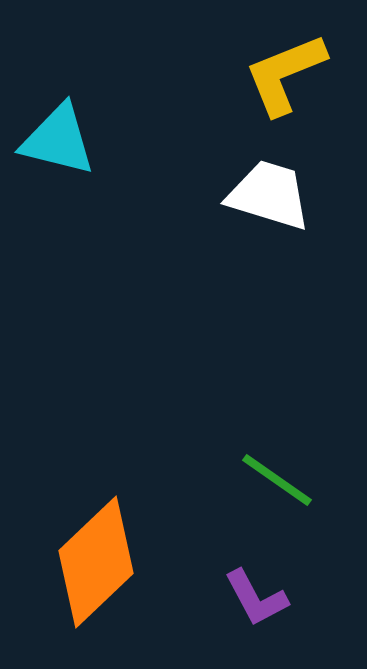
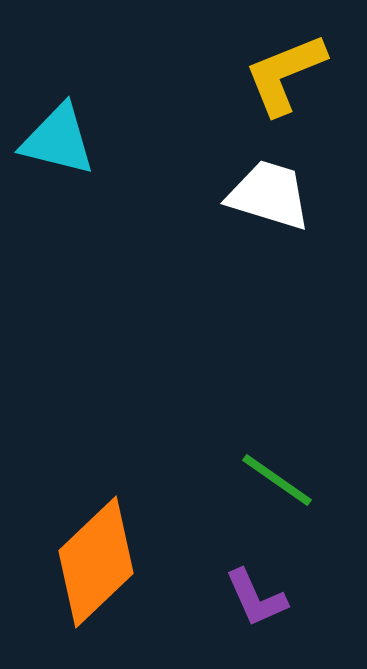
purple L-shape: rotated 4 degrees clockwise
